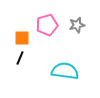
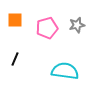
pink pentagon: moved 3 px down
orange square: moved 7 px left, 18 px up
black line: moved 5 px left, 1 px down
